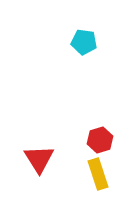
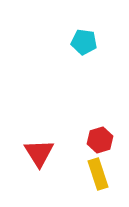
red triangle: moved 6 px up
